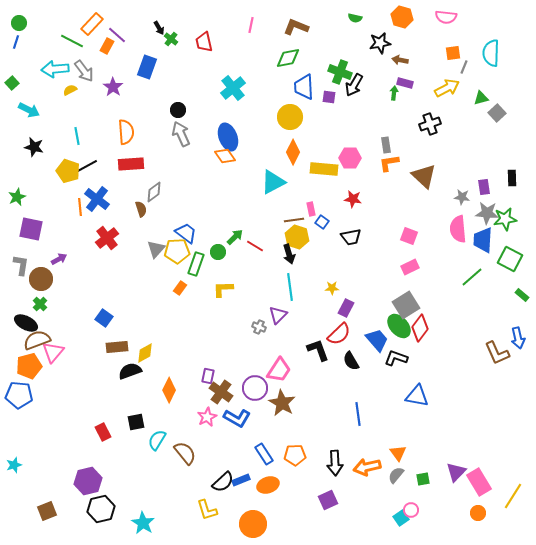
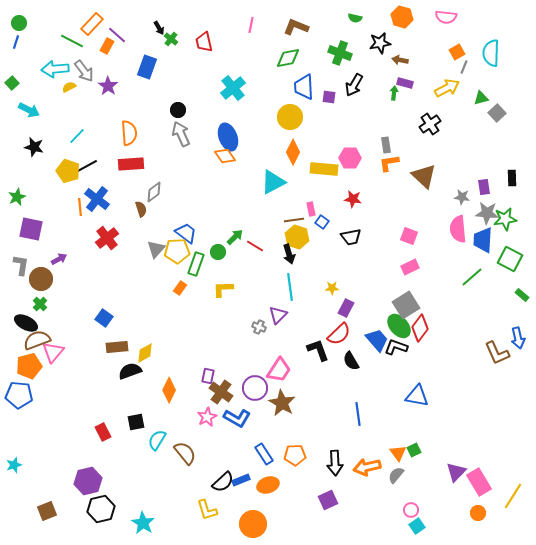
orange square at (453, 53): moved 4 px right, 1 px up; rotated 21 degrees counterclockwise
green cross at (340, 72): moved 19 px up
purple star at (113, 87): moved 5 px left, 1 px up
yellow semicircle at (70, 90): moved 1 px left, 3 px up
black cross at (430, 124): rotated 15 degrees counterclockwise
orange semicircle at (126, 132): moved 3 px right, 1 px down
cyan line at (77, 136): rotated 54 degrees clockwise
black L-shape at (396, 358): moved 11 px up
green square at (423, 479): moved 9 px left, 29 px up; rotated 16 degrees counterclockwise
cyan square at (401, 518): moved 16 px right, 8 px down
